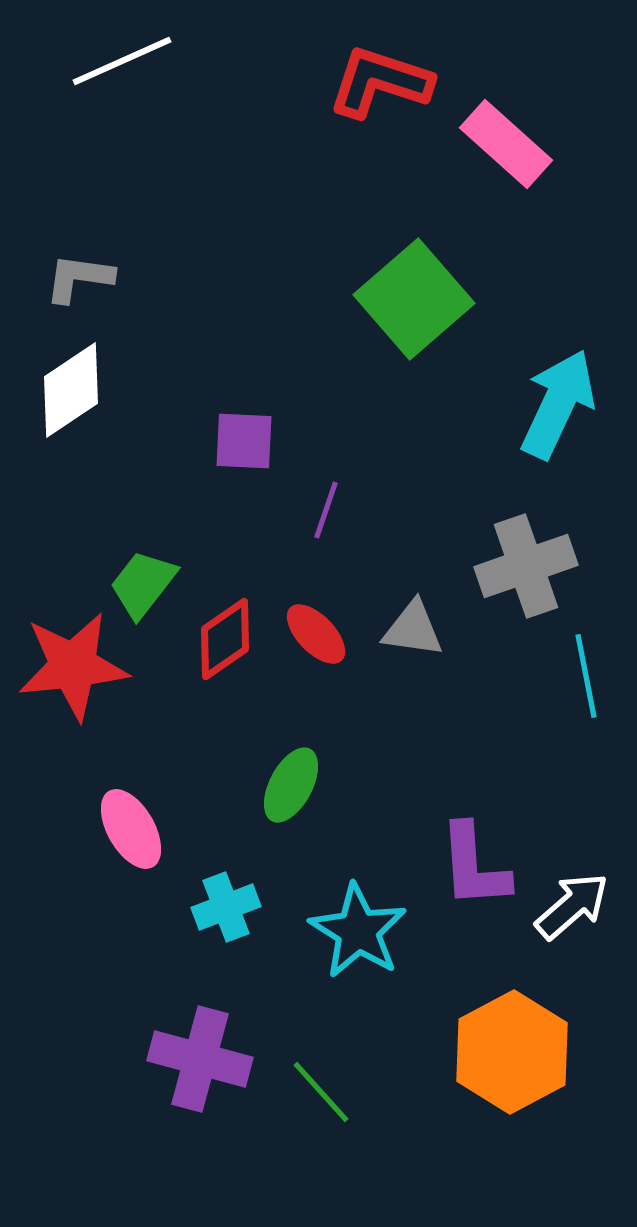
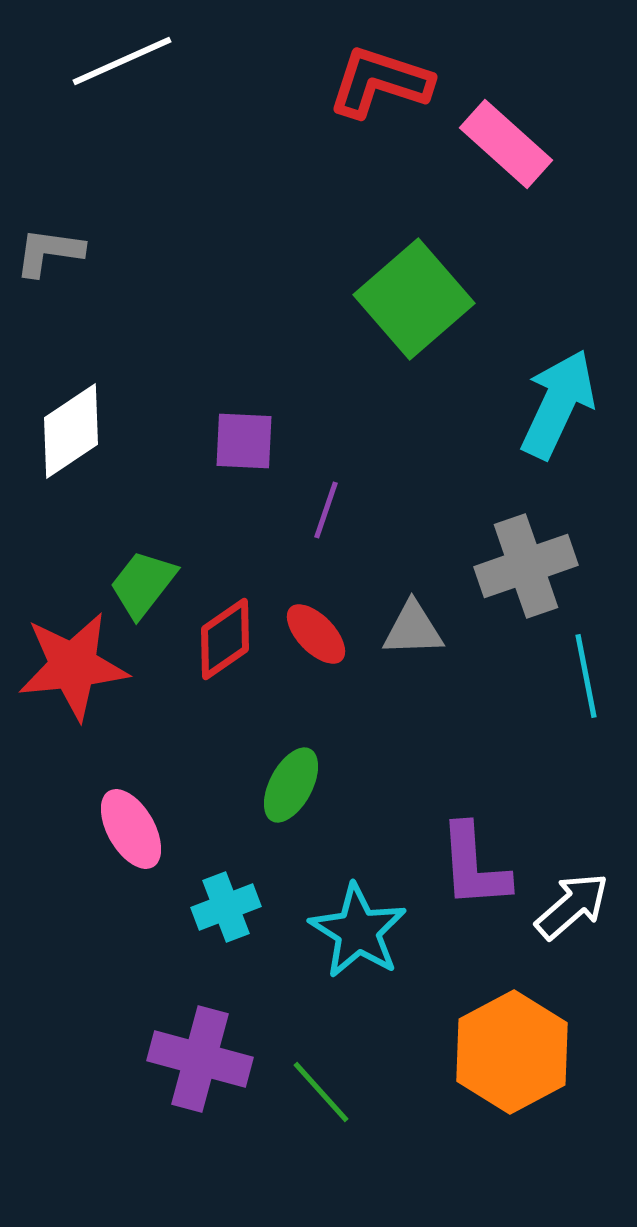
gray L-shape: moved 30 px left, 26 px up
white diamond: moved 41 px down
gray triangle: rotated 10 degrees counterclockwise
